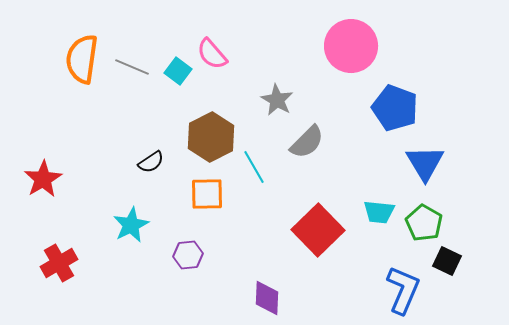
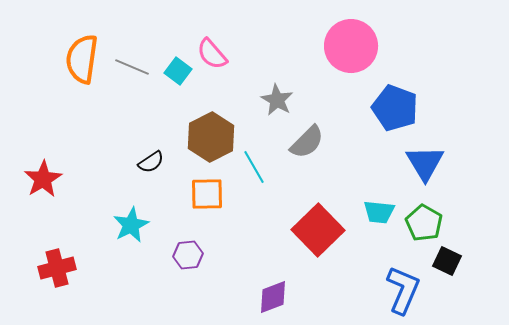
red cross: moved 2 px left, 5 px down; rotated 15 degrees clockwise
purple diamond: moved 6 px right, 1 px up; rotated 66 degrees clockwise
